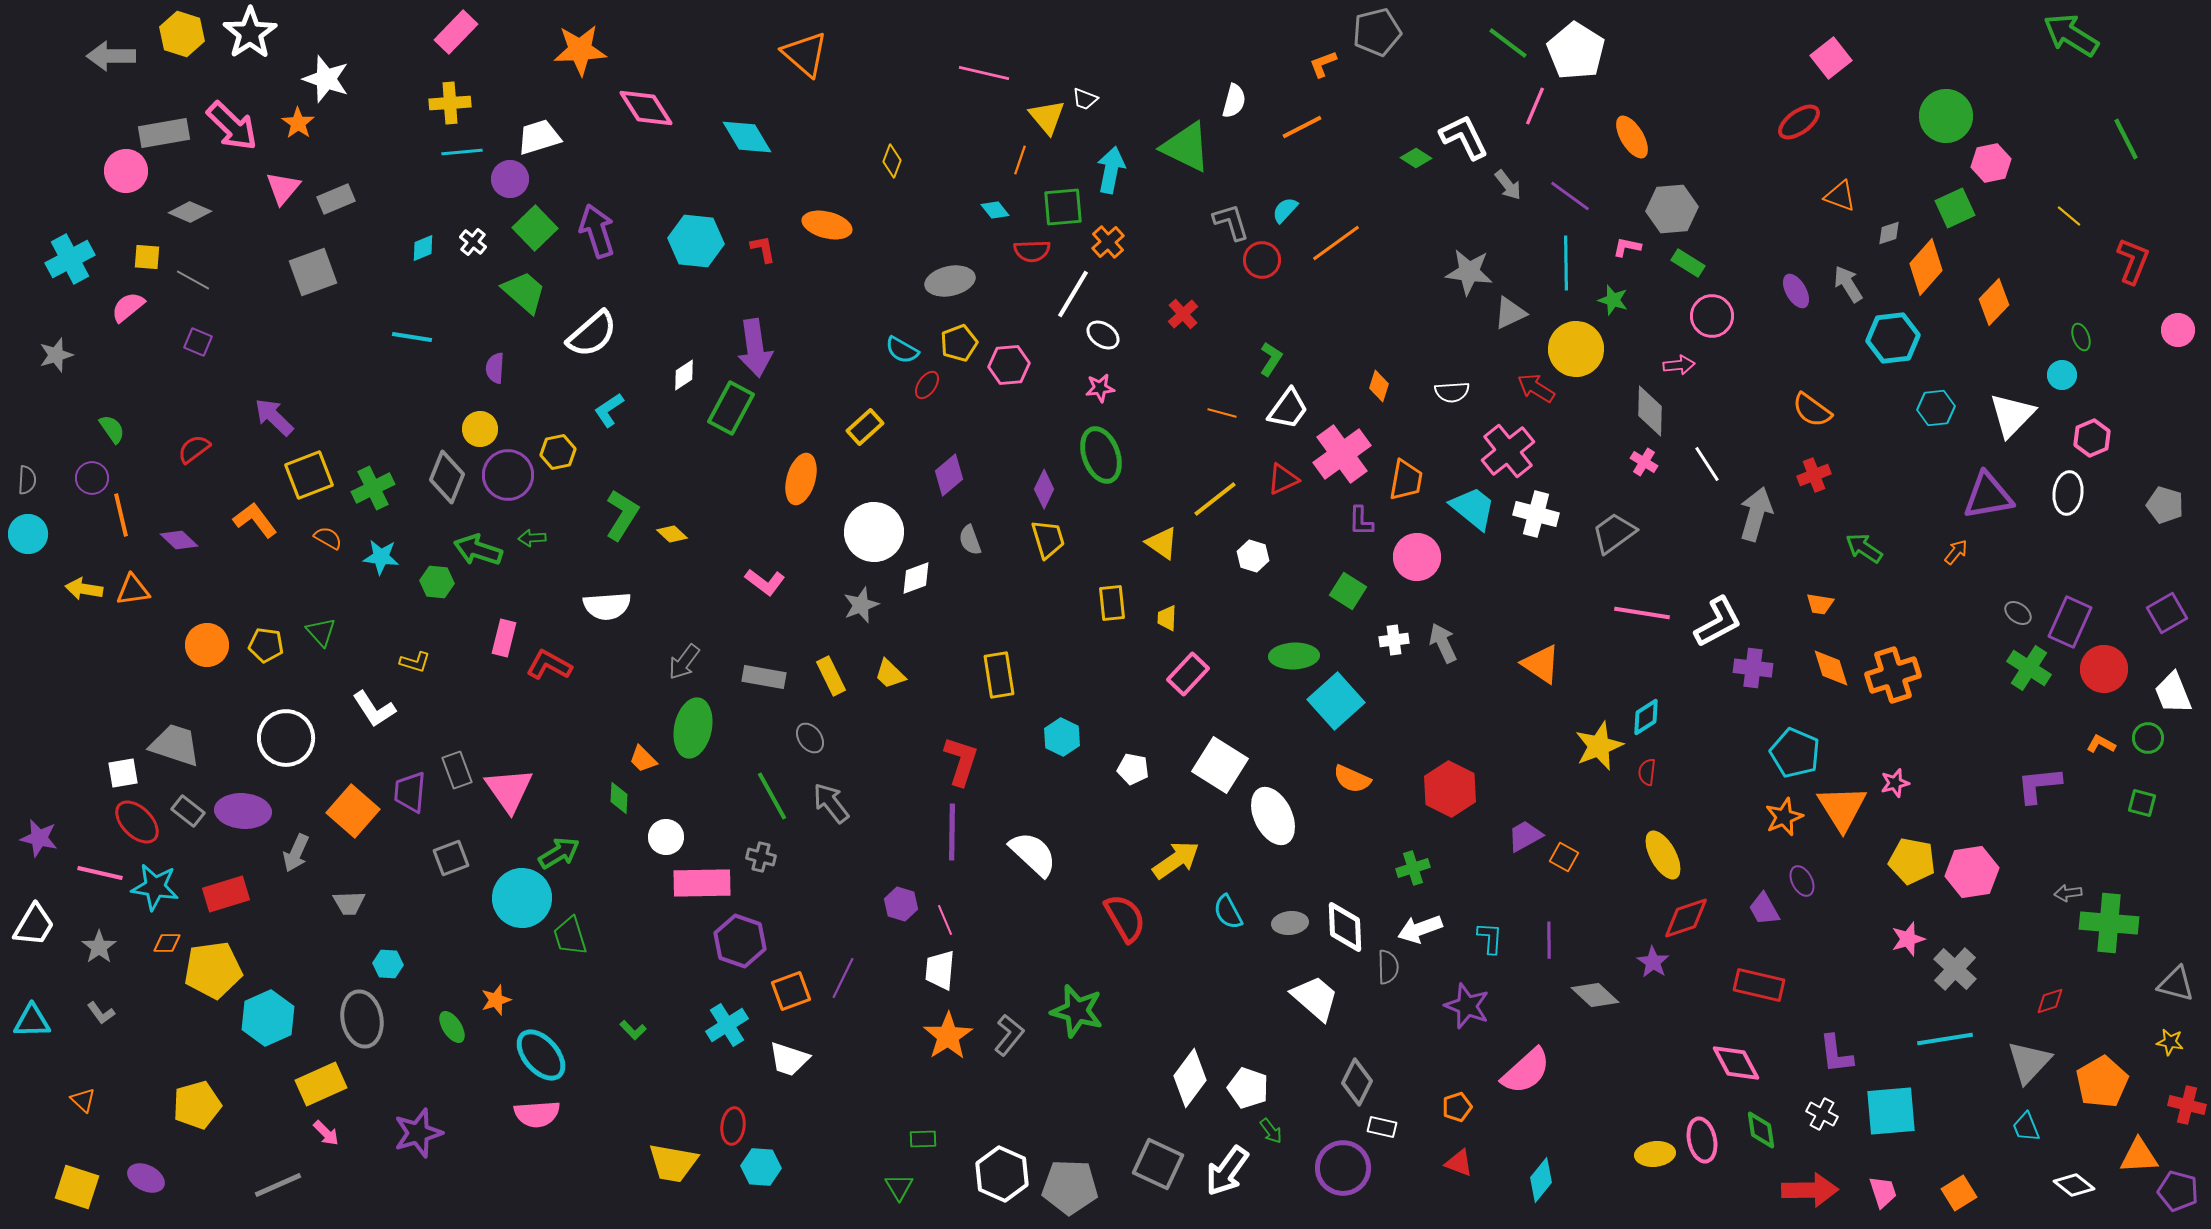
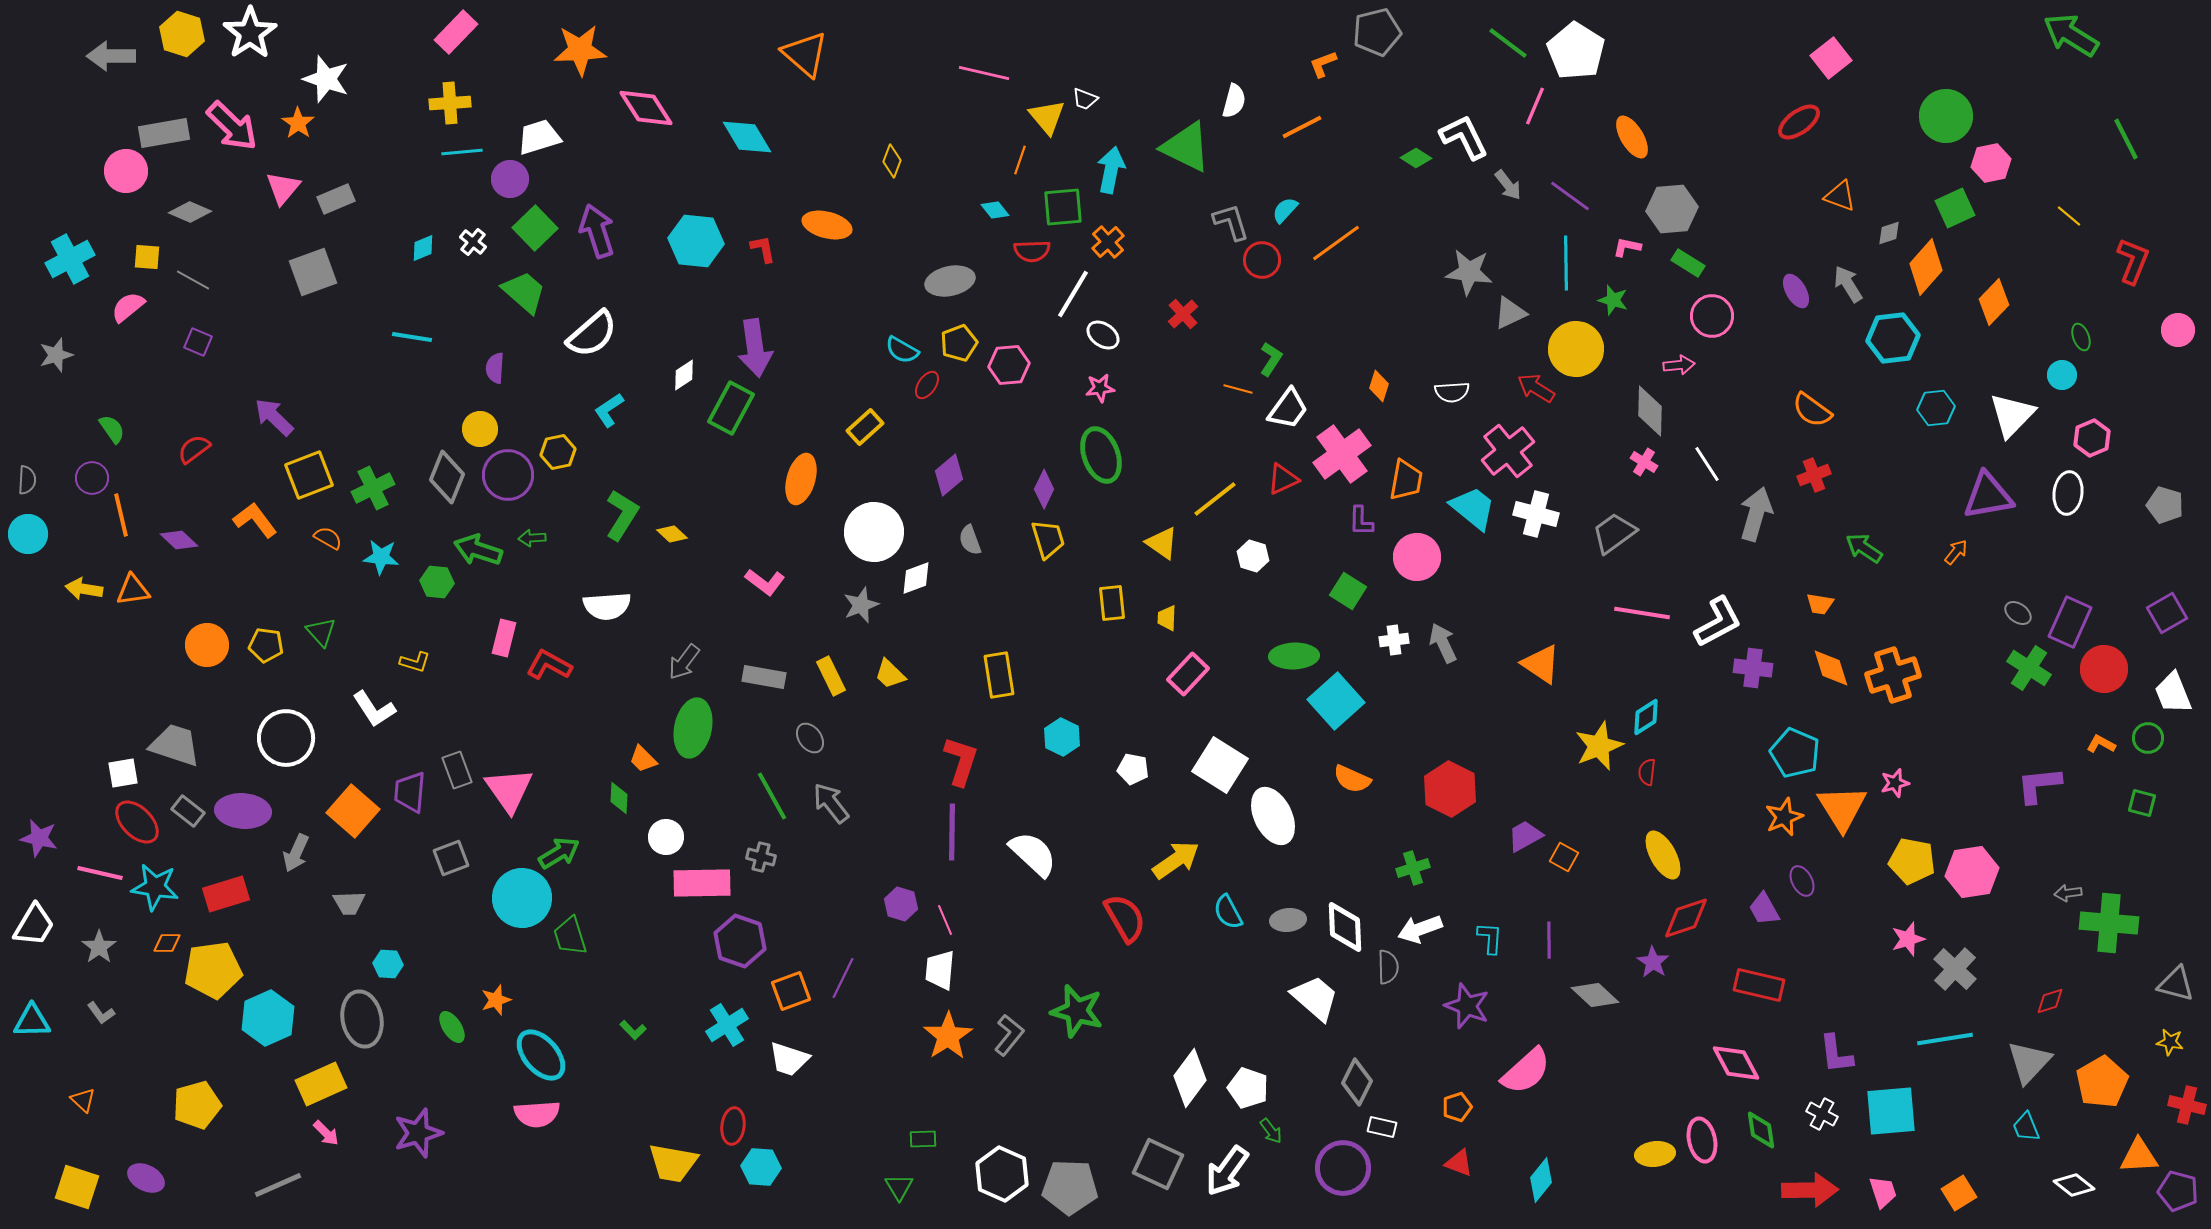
orange line at (1222, 413): moved 16 px right, 24 px up
gray ellipse at (1290, 923): moved 2 px left, 3 px up
